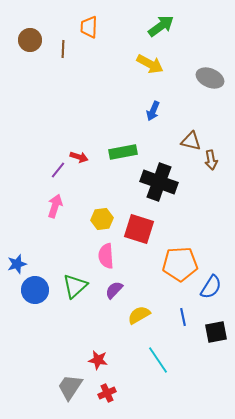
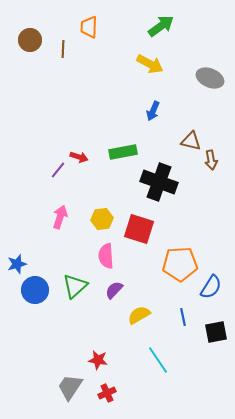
pink arrow: moved 5 px right, 11 px down
